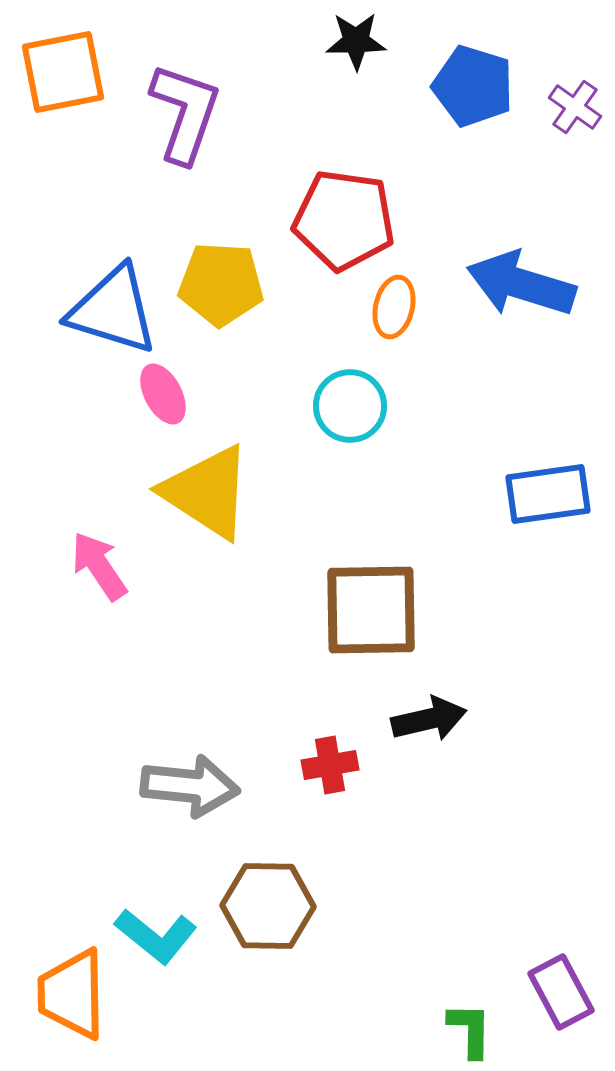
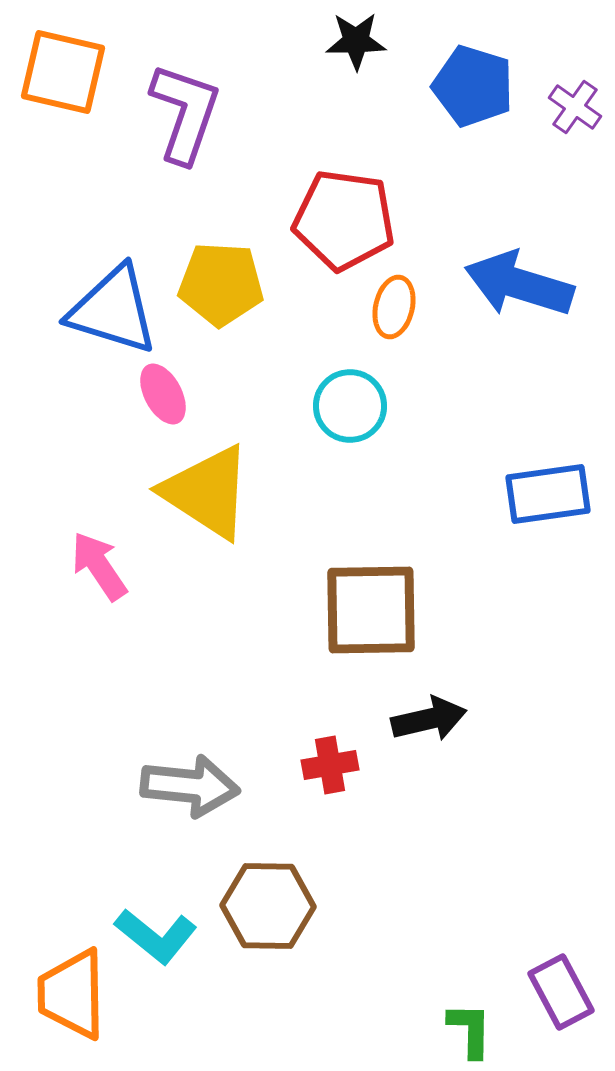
orange square: rotated 24 degrees clockwise
blue arrow: moved 2 px left
